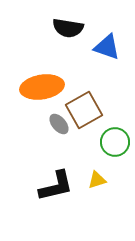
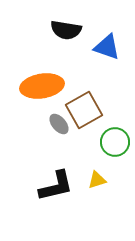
black semicircle: moved 2 px left, 2 px down
orange ellipse: moved 1 px up
